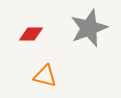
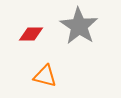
gray star: moved 10 px left, 2 px up; rotated 18 degrees counterclockwise
